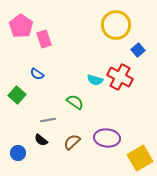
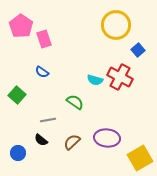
blue semicircle: moved 5 px right, 2 px up
